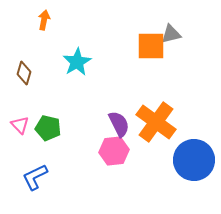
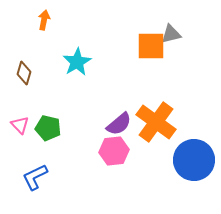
purple semicircle: rotated 76 degrees clockwise
